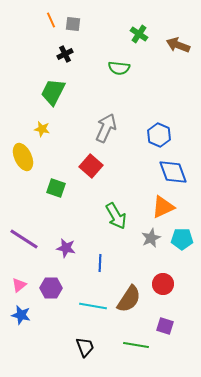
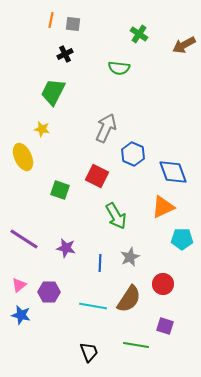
orange line: rotated 35 degrees clockwise
brown arrow: moved 6 px right; rotated 50 degrees counterclockwise
blue hexagon: moved 26 px left, 19 px down
red square: moved 6 px right, 10 px down; rotated 15 degrees counterclockwise
green square: moved 4 px right, 2 px down
gray star: moved 21 px left, 19 px down
purple hexagon: moved 2 px left, 4 px down
black trapezoid: moved 4 px right, 5 px down
